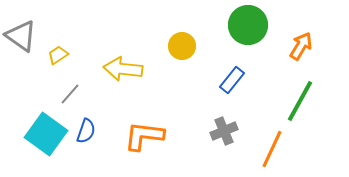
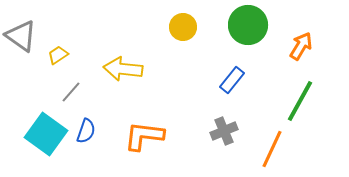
yellow circle: moved 1 px right, 19 px up
gray line: moved 1 px right, 2 px up
